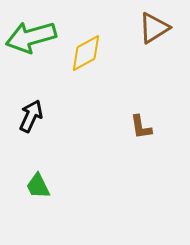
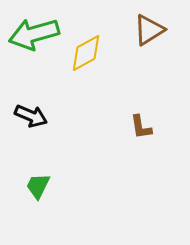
brown triangle: moved 5 px left, 2 px down
green arrow: moved 3 px right, 3 px up
black arrow: rotated 88 degrees clockwise
green trapezoid: rotated 52 degrees clockwise
